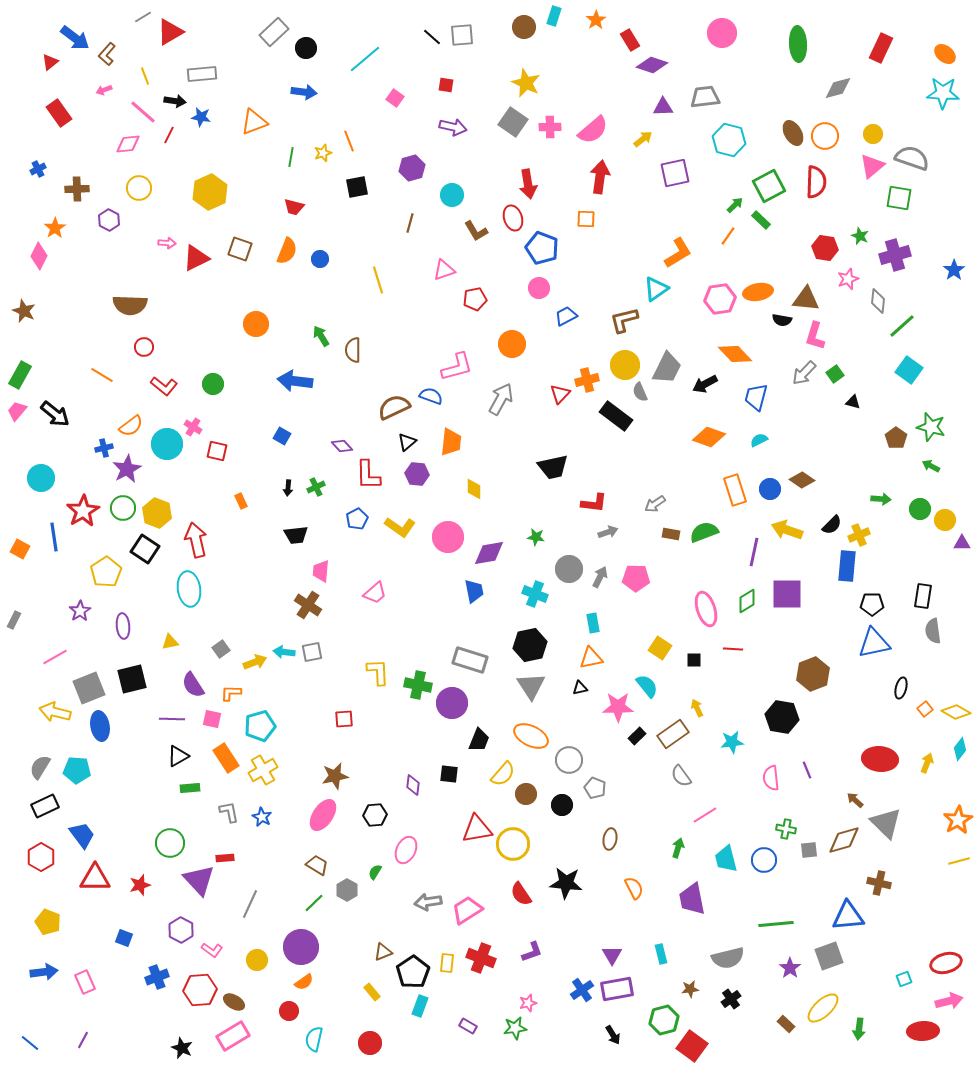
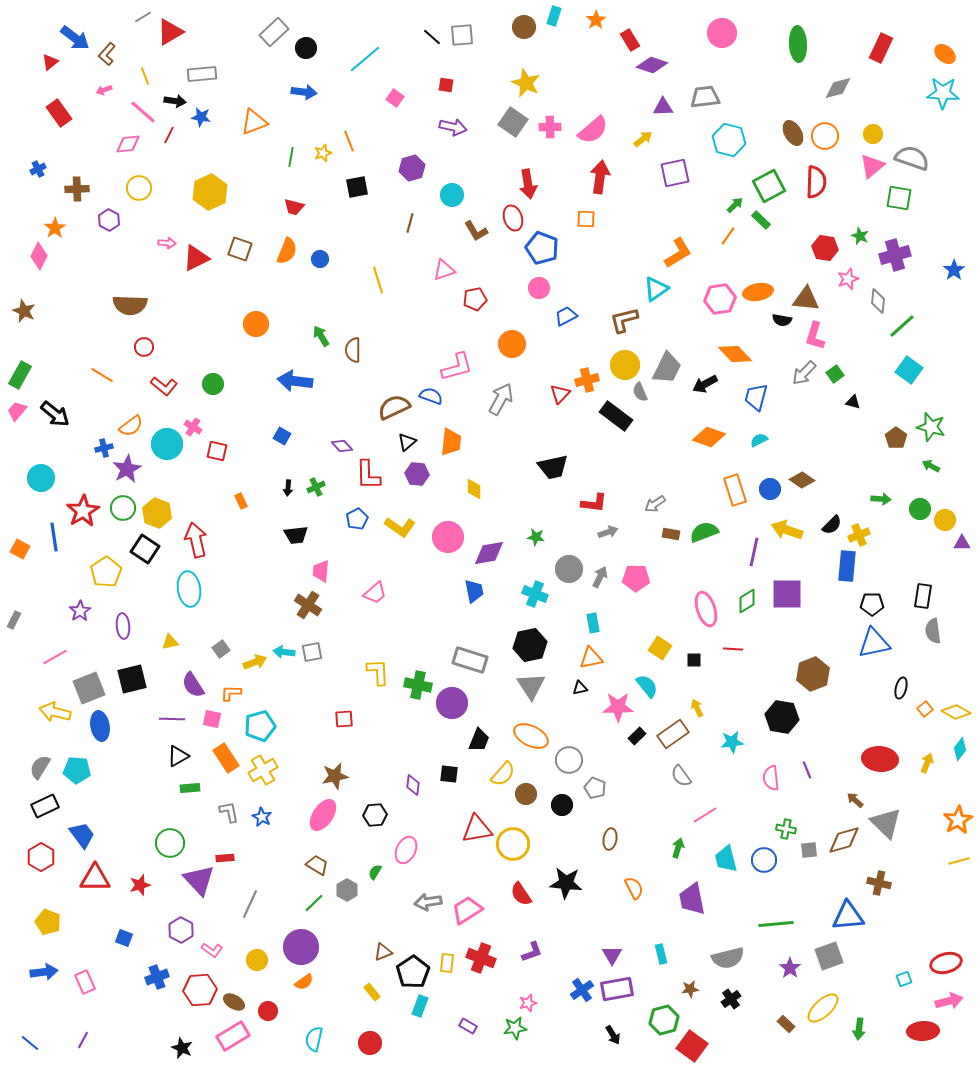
red circle at (289, 1011): moved 21 px left
